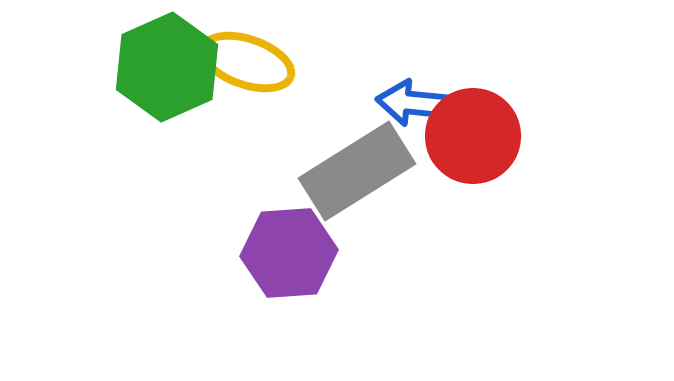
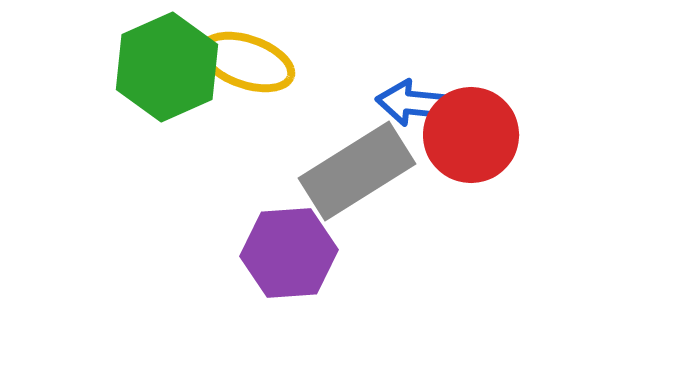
red circle: moved 2 px left, 1 px up
